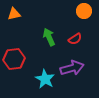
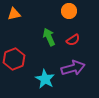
orange circle: moved 15 px left
red semicircle: moved 2 px left, 1 px down
red hexagon: rotated 15 degrees counterclockwise
purple arrow: moved 1 px right
